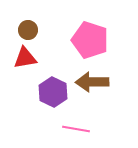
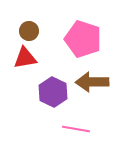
brown circle: moved 1 px right, 1 px down
pink pentagon: moved 7 px left, 1 px up
